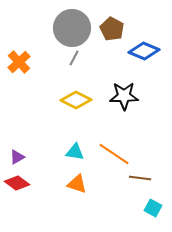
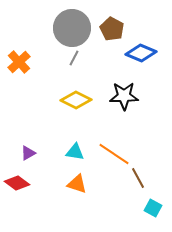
blue diamond: moved 3 px left, 2 px down
purple triangle: moved 11 px right, 4 px up
brown line: moved 2 px left; rotated 55 degrees clockwise
